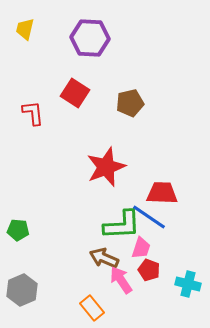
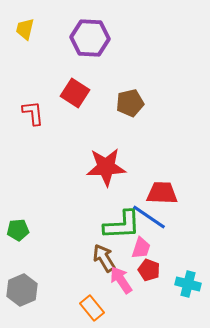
red star: rotated 18 degrees clockwise
green pentagon: rotated 10 degrees counterclockwise
brown arrow: rotated 36 degrees clockwise
